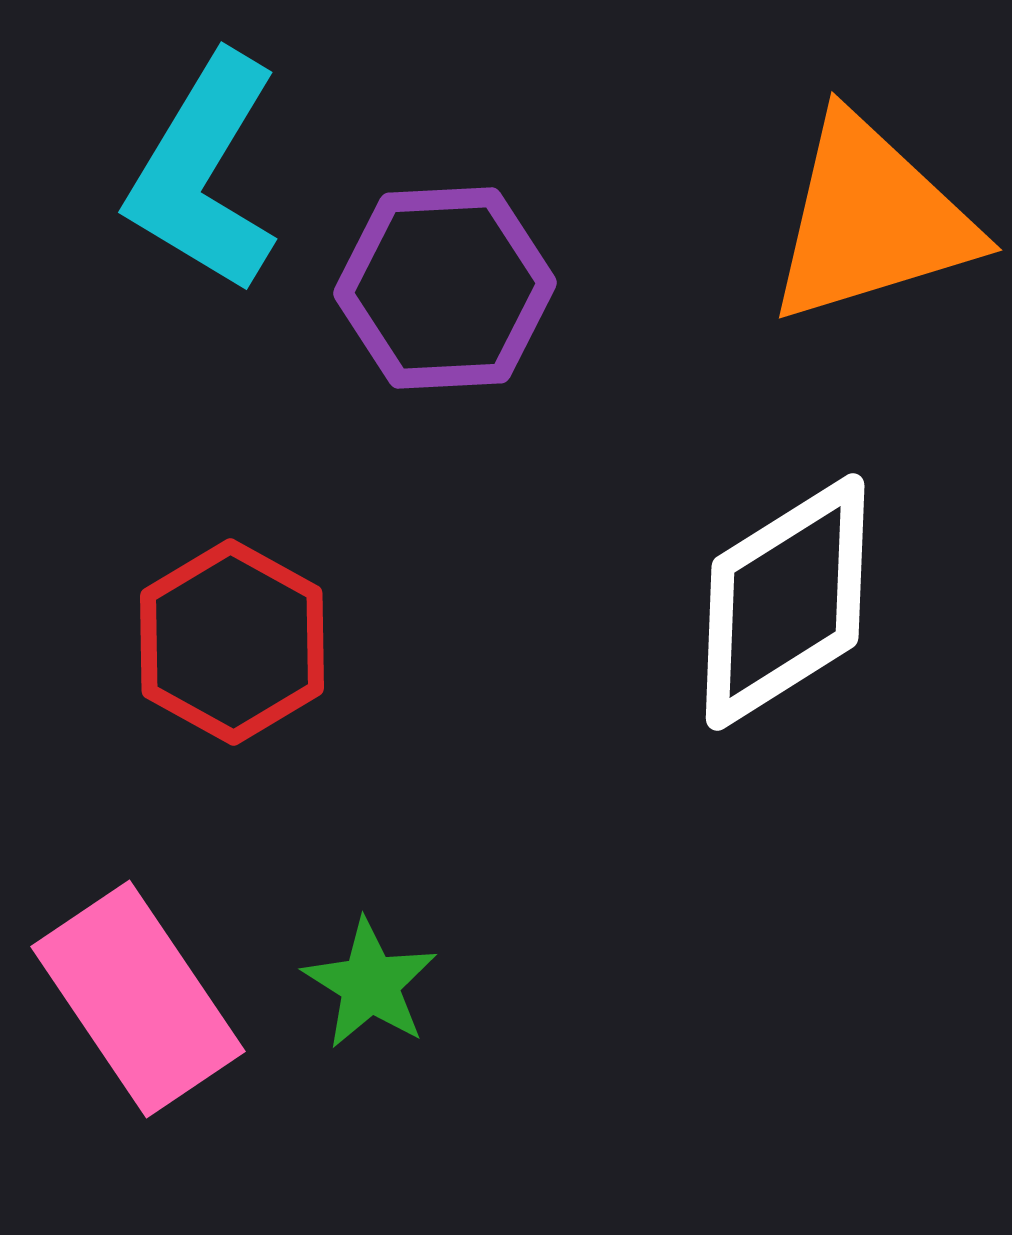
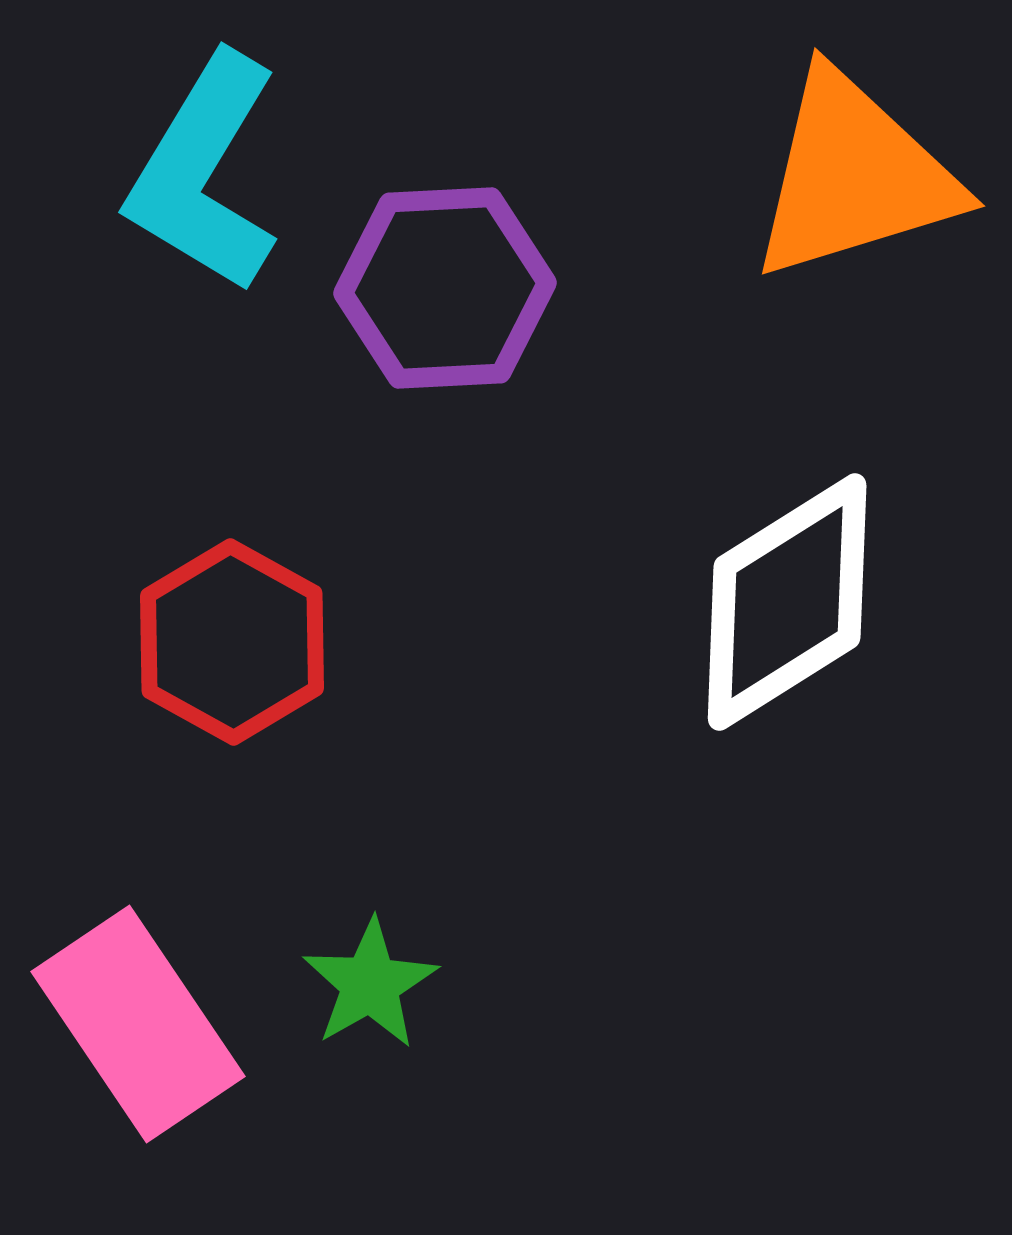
orange triangle: moved 17 px left, 44 px up
white diamond: moved 2 px right
green star: rotated 10 degrees clockwise
pink rectangle: moved 25 px down
